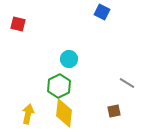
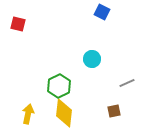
cyan circle: moved 23 px right
gray line: rotated 56 degrees counterclockwise
